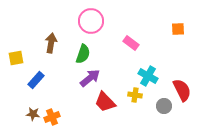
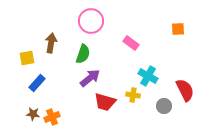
yellow square: moved 11 px right
blue rectangle: moved 1 px right, 3 px down
red semicircle: moved 3 px right
yellow cross: moved 2 px left
red trapezoid: rotated 30 degrees counterclockwise
